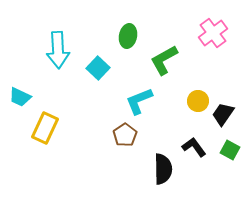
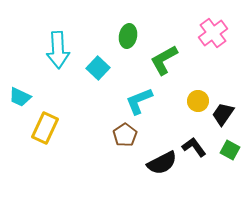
black semicircle: moved 1 px left, 6 px up; rotated 64 degrees clockwise
